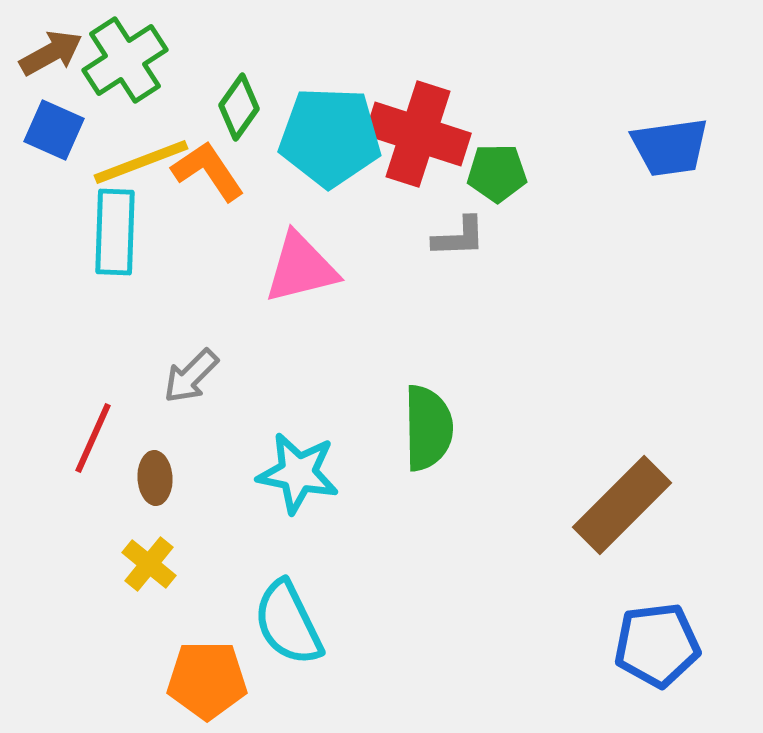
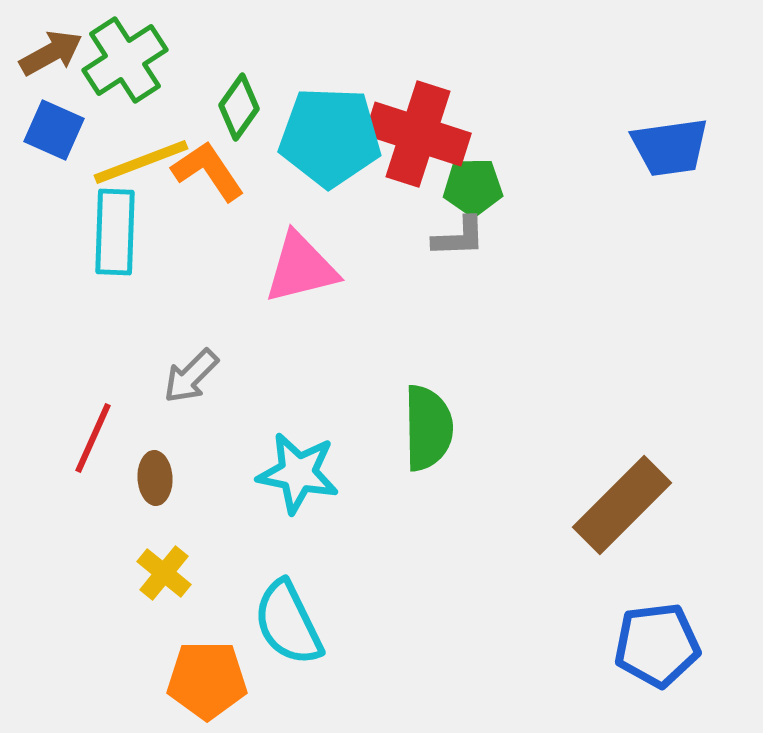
green pentagon: moved 24 px left, 14 px down
yellow cross: moved 15 px right, 9 px down
